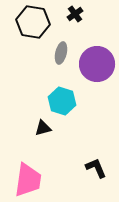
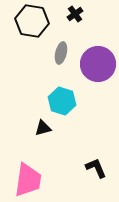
black hexagon: moved 1 px left, 1 px up
purple circle: moved 1 px right
